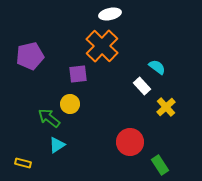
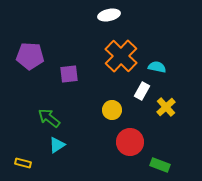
white ellipse: moved 1 px left, 1 px down
orange cross: moved 19 px right, 10 px down
purple pentagon: rotated 16 degrees clockwise
cyan semicircle: rotated 24 degrees counterclockwise
purple square: moved 9 px left
white rectangle: moved 5 px down; rotated 72 degrees clockwise
yellow circle: moved 42 px right, 6 px down
green rectangle: rotated 36 degrees counterclockwise
